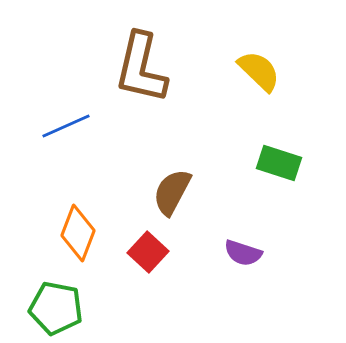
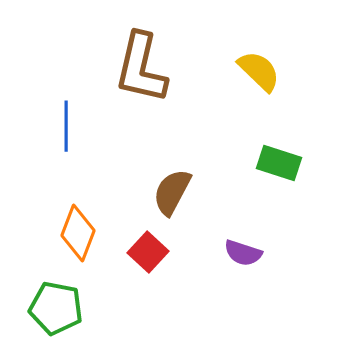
blue line: rotated 66 degrees counterclockwise
